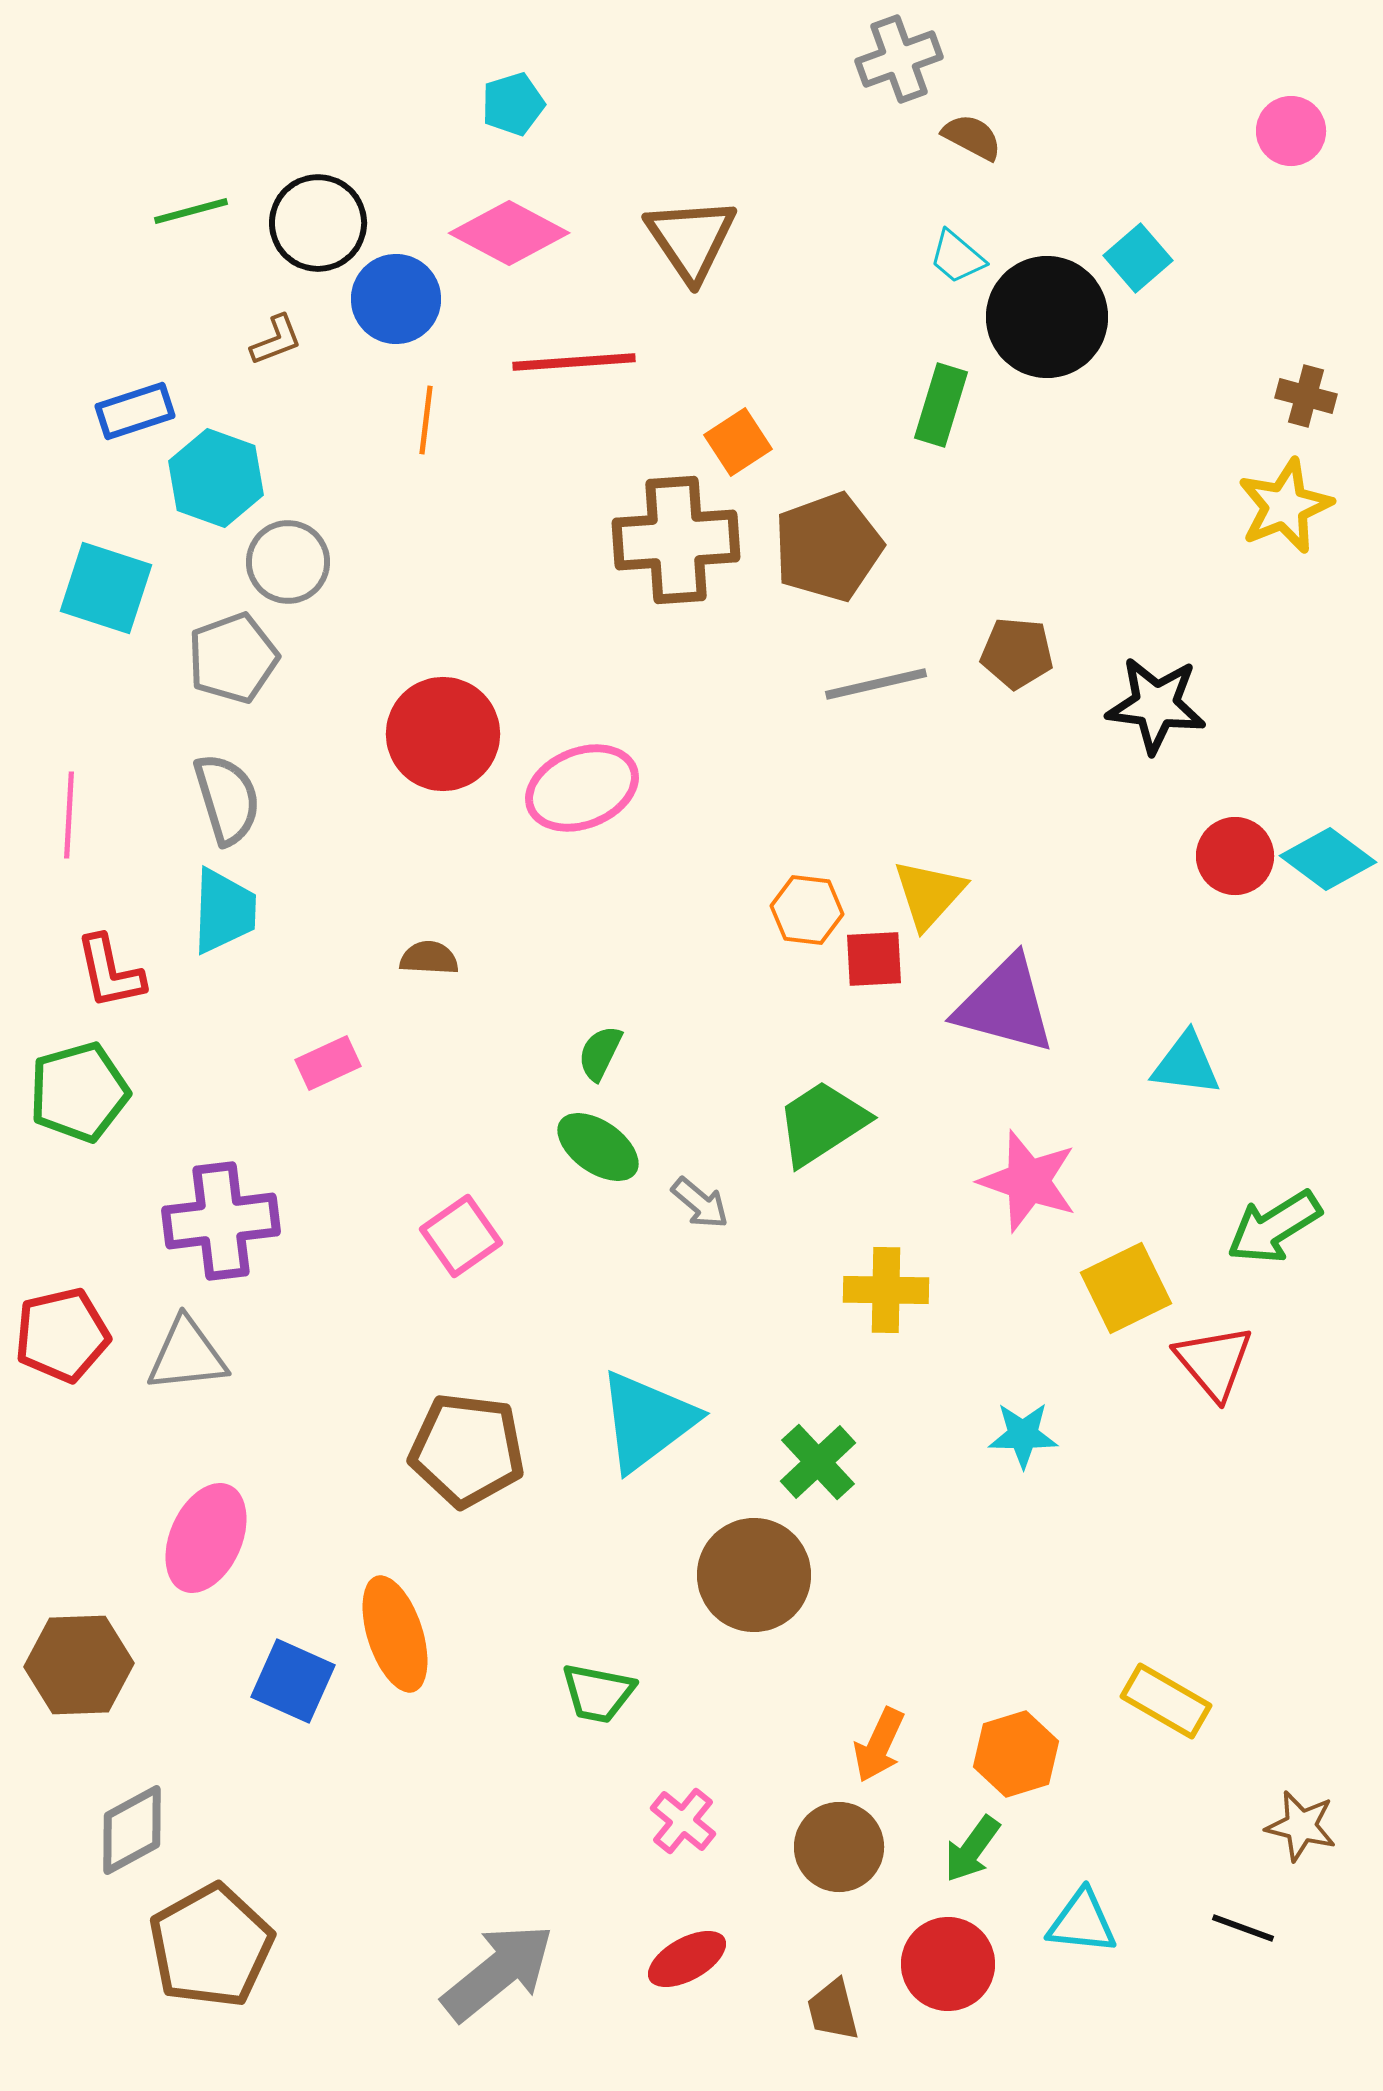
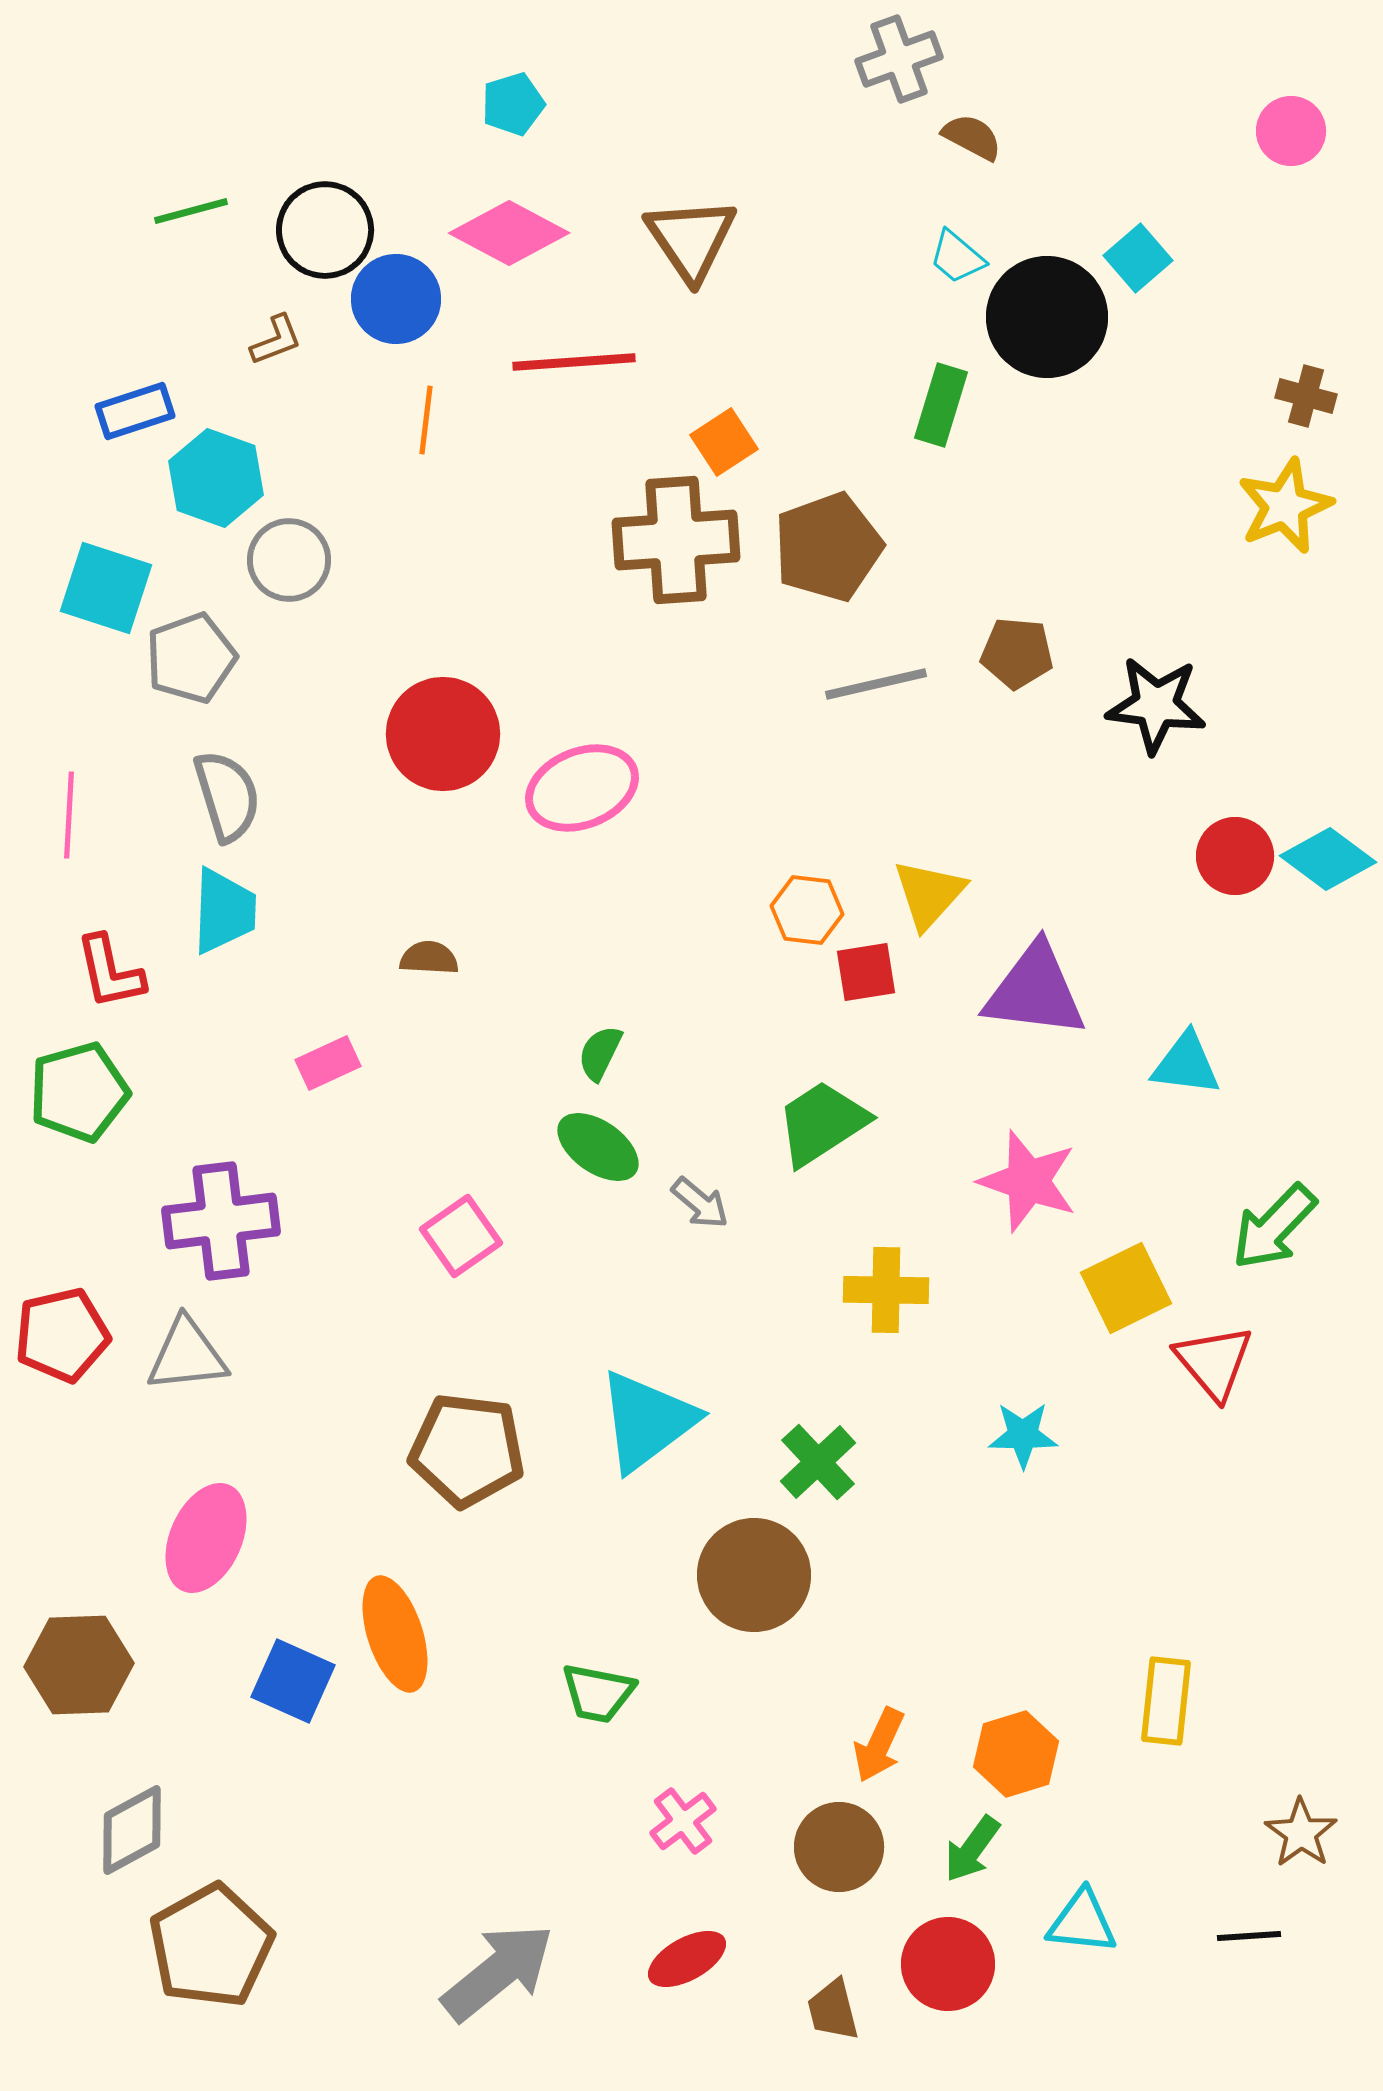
black circle at (318, 223): moved 7 px right, 7 px down
orange square at (738, 442): moved 14 px left
gray circle at (288, 562): moved 1 px right, 2 px up
gray pentagon at (233, 658): moved 42 px left
gray semicircle at (227, 799): moved 3 px up
red square at (874, 959): moved 8 px left, 13 px down; rotated 6 degrees counterclockwise
purple triangle at (1005, 1005): moved 30 px right, 14 px up; rotated 8 degrees counterclockwise
green arrow at (1274, 1227): rotated 14 degrees counterclockwise
yellow rectangle at (1166, 1701): rotated 66 degrees clockwise
pink cross at (683, 1821): rotated 14 degrees clockwise
brown star at (1301, 1826): moved 7 px down; rotated 22 degrees clockwise
black line at (1243, 1928): moved 6 px right, 8 px down; rotated 24 degrees counterclockwise
